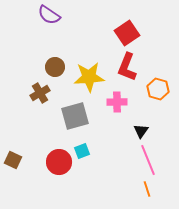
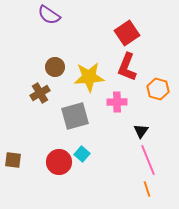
cyan square: moved 3 px down; rotated 28 degrees counterclockwise
brown square: rotated 18 degrees counterclockwise
